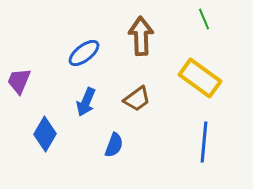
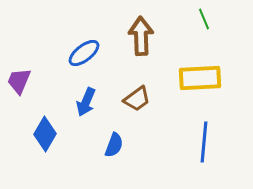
yellow rectangle: rotated 39 degrees counterclockwise
